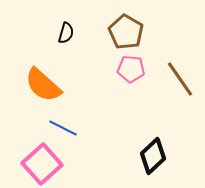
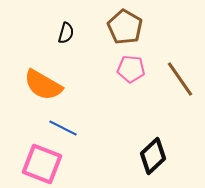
brown pentagon: moved 1 px left, 5 px up
orange semicircle: rotated 12 degrees counterclockwise
pink square: rotated 27 degrees counterclockwise
